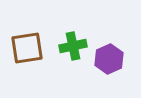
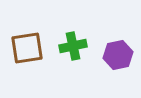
purple hexagon: moved 9 px right, 4 px up; rotated 12 degrees clockwise
